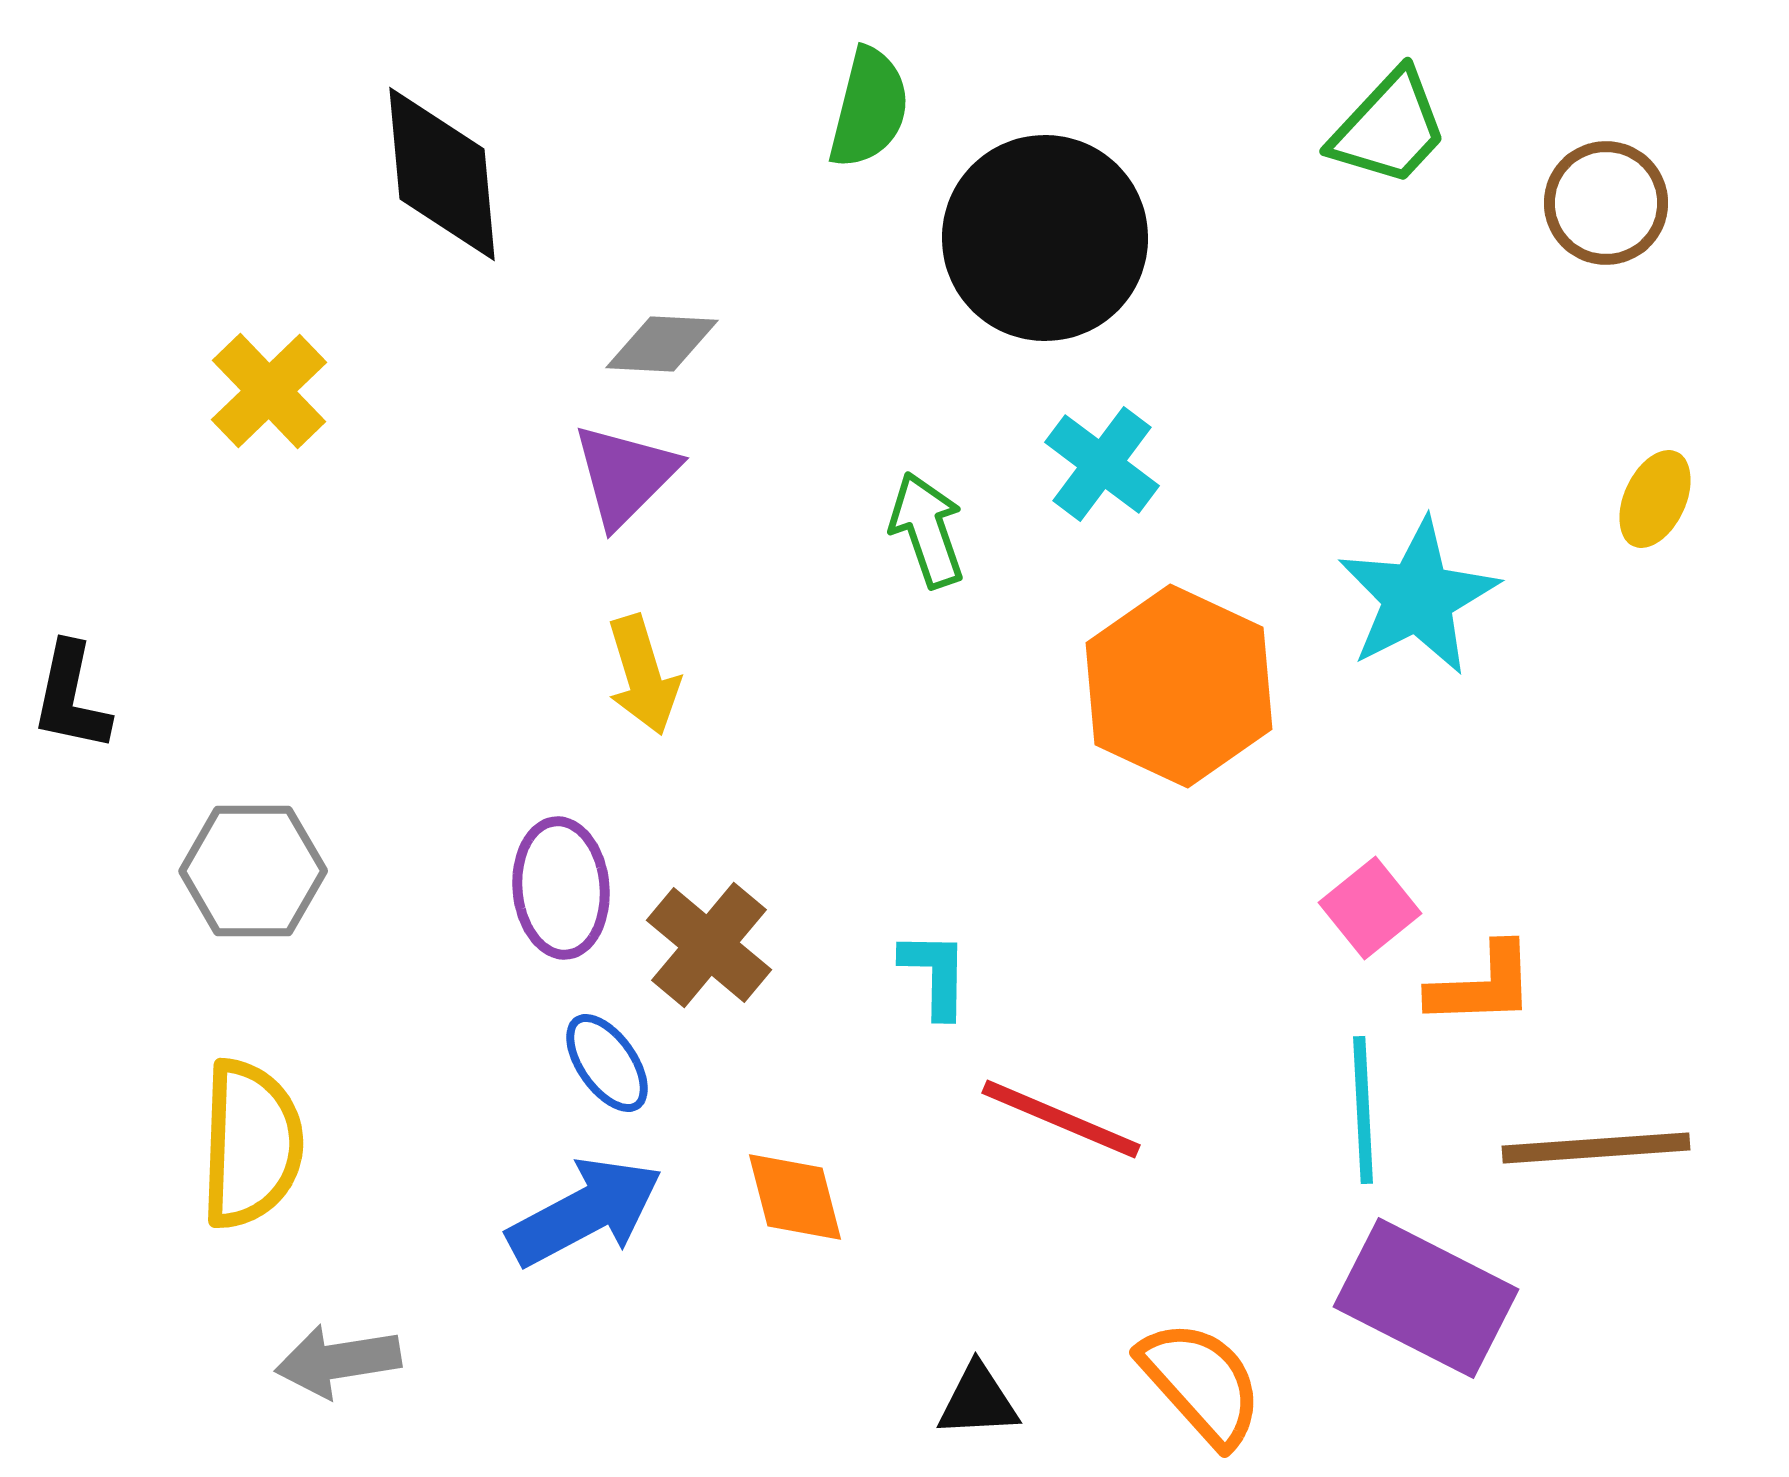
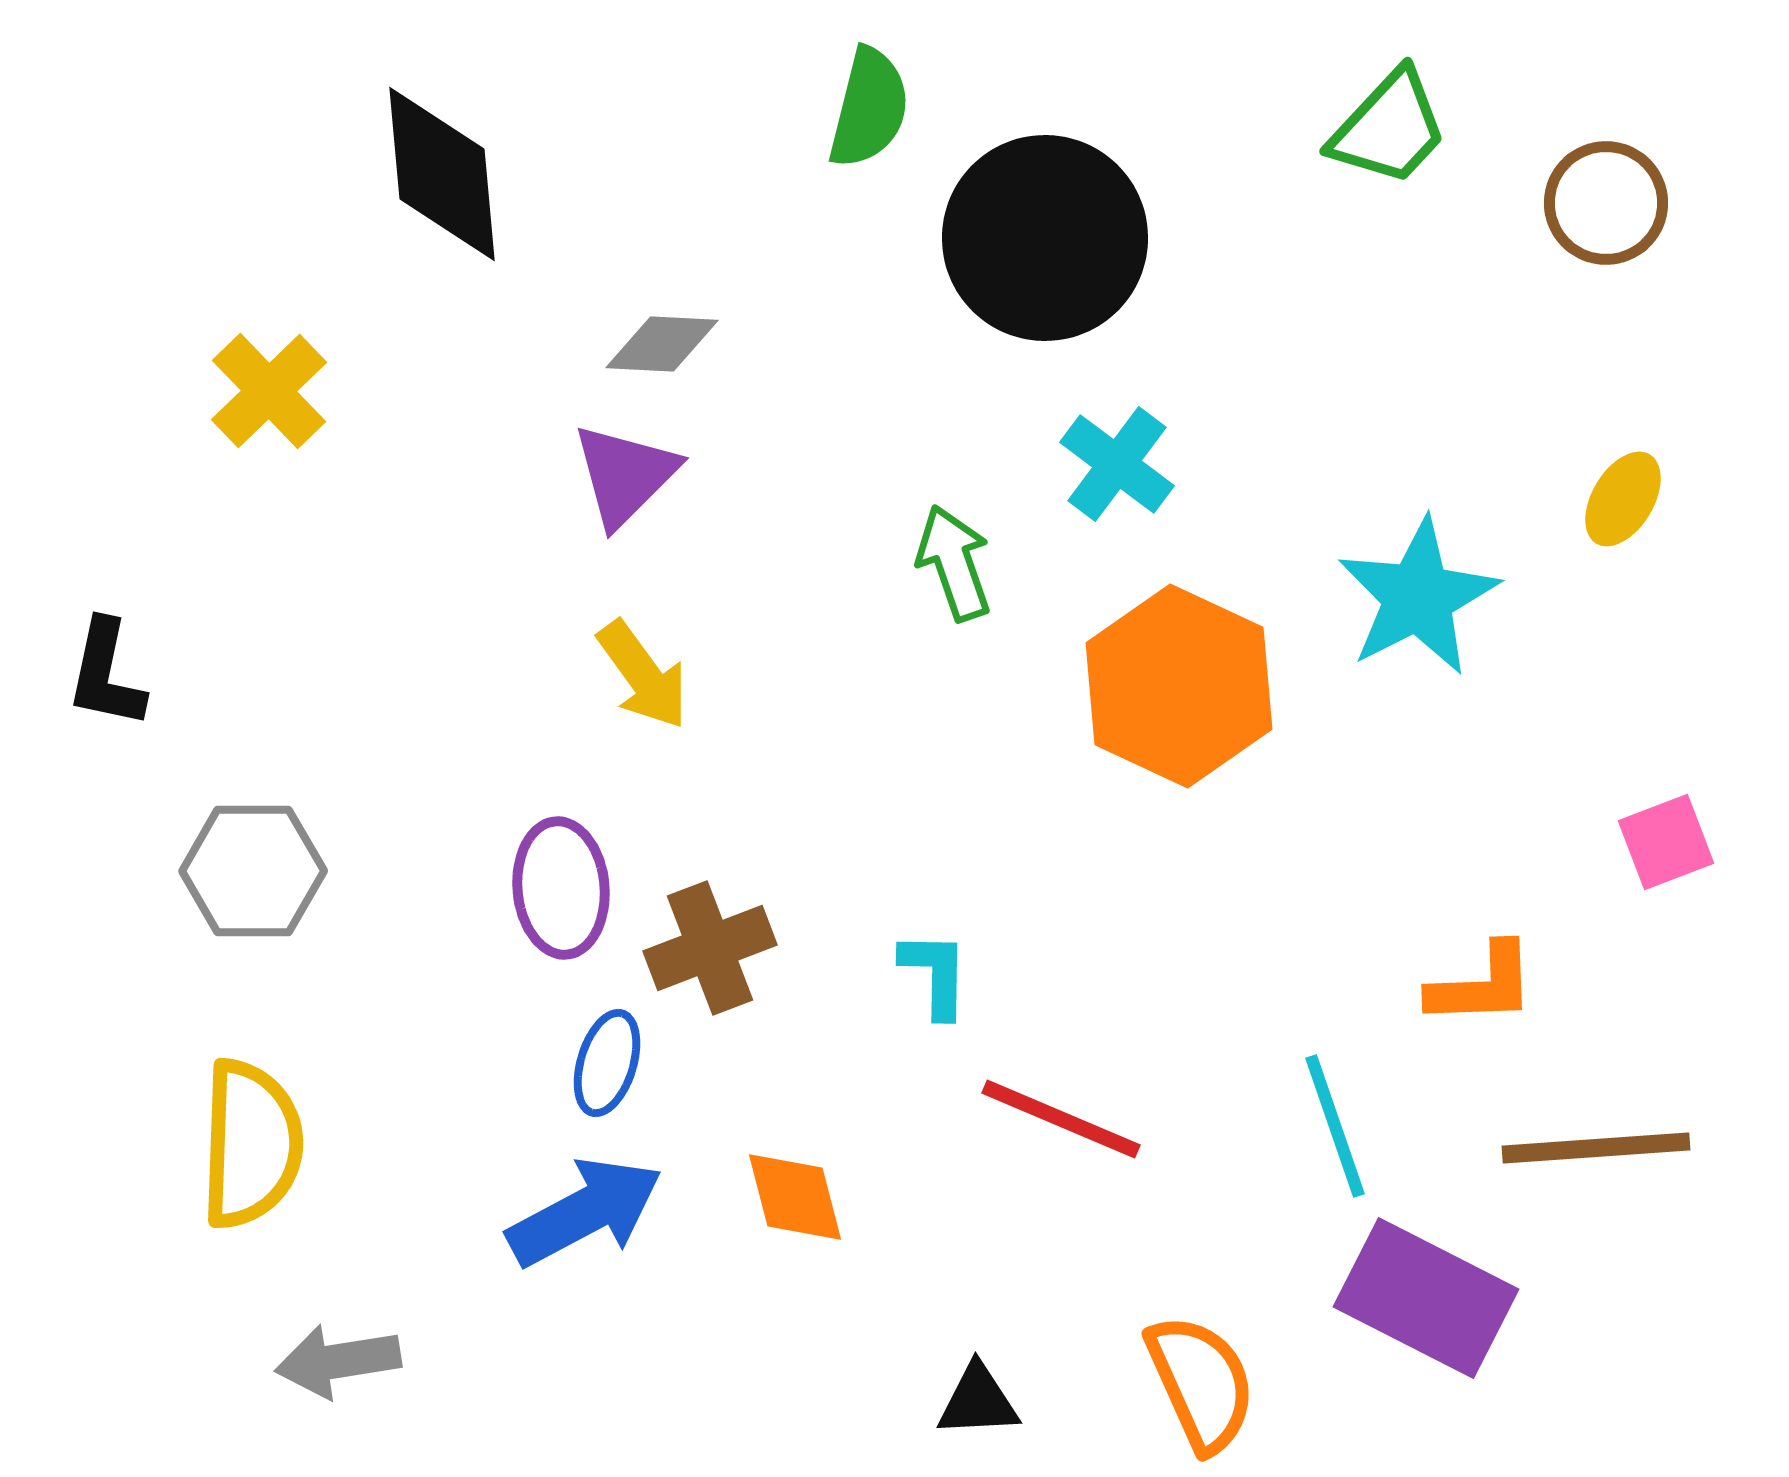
cyan cross: moved 15 px right
yellow ellipse: moved 32 px left; rotated 6 degrees clockwise
green arrow: moved 27 px right, 33 px down
yellow arrow: rotated 19 degrees counterclockwise
black L-shape: moved 35 px right, 23 px up
pink square: moved 296 px right, 66 px up; rotated 18 degrees clockwise
brown cross: moved 1 px right, 3 px down; rotated 29 degrees clockwise
blue ellipse: rotated 52 degrees clockwise
cyan line: moved 28 px left, 16 px down; rotated 16 degrees counterclockwise
orange semicircle: rotated 18 degrees clockwise
